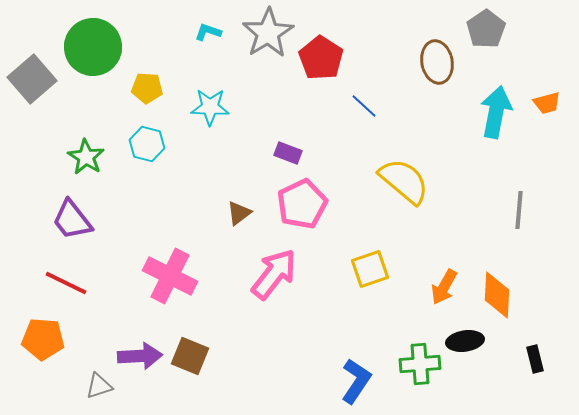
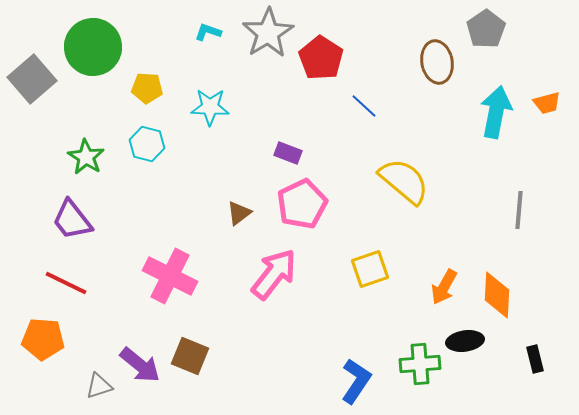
purple arrow: moved 9 px down; rotated 42 degrees clockwise
